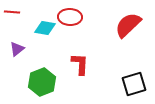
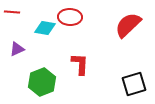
purple triangle: rotated 14 degrees clockwise
